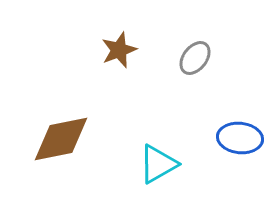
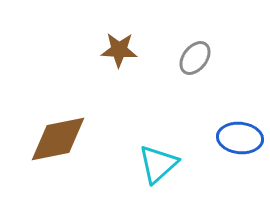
brown star: rotated 24 degrees clockwise
brown diamond: moved 3 px left
cyan triangle: rotated 12 degrees counterclockwise
